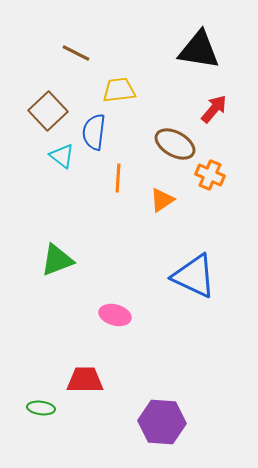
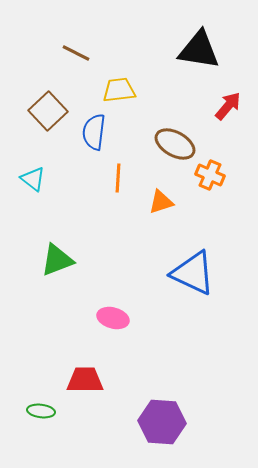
red arrow: moved 14 px right, 3 px up
cyan triangle: moved 29 px left, 23 px down
orange triangle: moved 1 px left, 2 px down; rotated 16 degrees clockwise
blue triangle: moved 1 px left, 3 px up
pink ellipse: moved 2 px left, 3 px down
green ellipse: moved 3 px down
